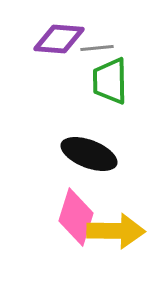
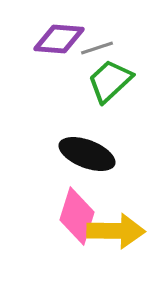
gray line: rotated 12 degrees counterclockwise
green trapezoid: rotated 48 degrees clockwise
black ellipse: moved 2 px left
pink diamond: moved 1 px right, 1 px up
